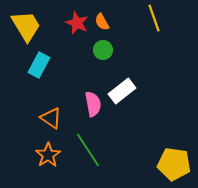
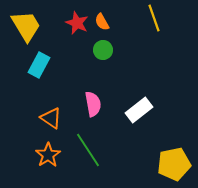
white rectangle: moved 17 px right, 19 px down
yellow pentagon: rotated 20 degrees counterclockwise
